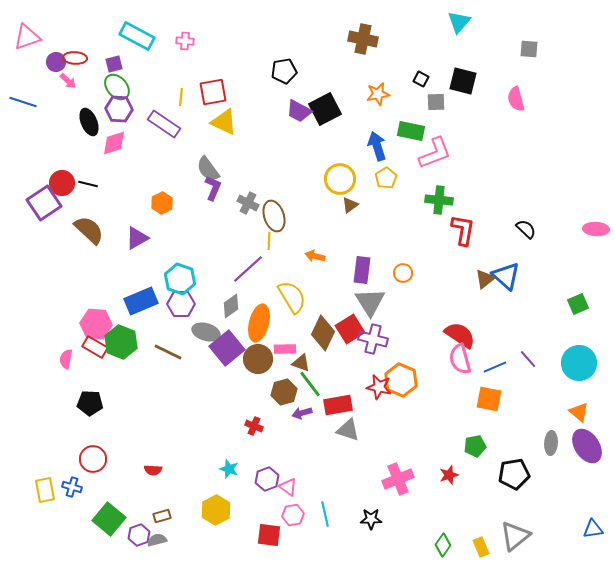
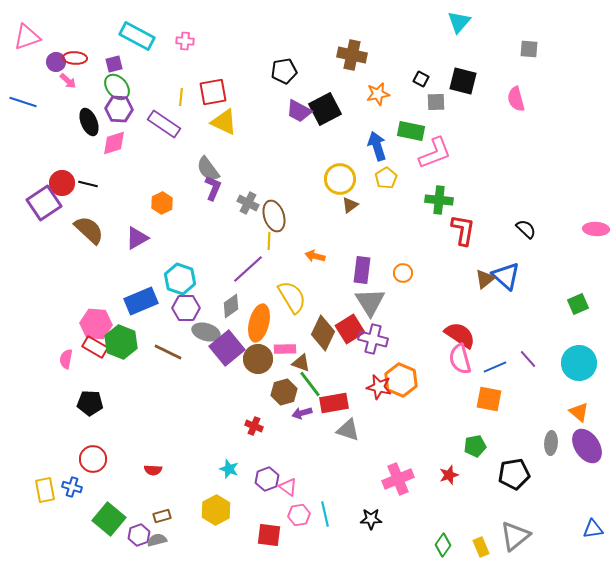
brown cross at (363, 39): moved 11 px left, 16 px down
purple hexagon at (181, 304): moved 5 px right, 4 px down
red rectangle at (338, 405): moved 4 px left, 2 px up
pink hexagon at (293, 515): moved 6 px right
